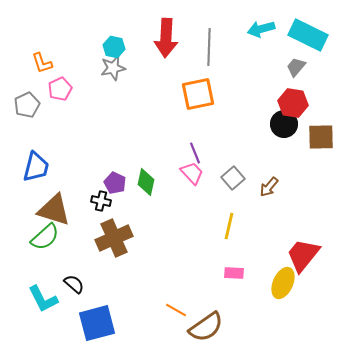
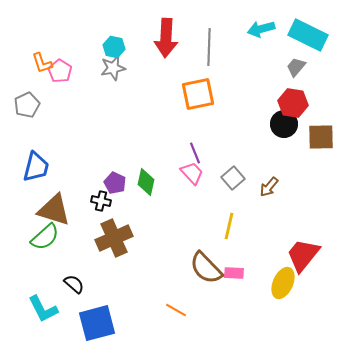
pink pentagon: moved 18 px up; rotated 15 degrees counterclockwise
cyan L-shape: moved 10 px down
brown semicircle: moved 59 px up; rotated 81 degrees clockwise
